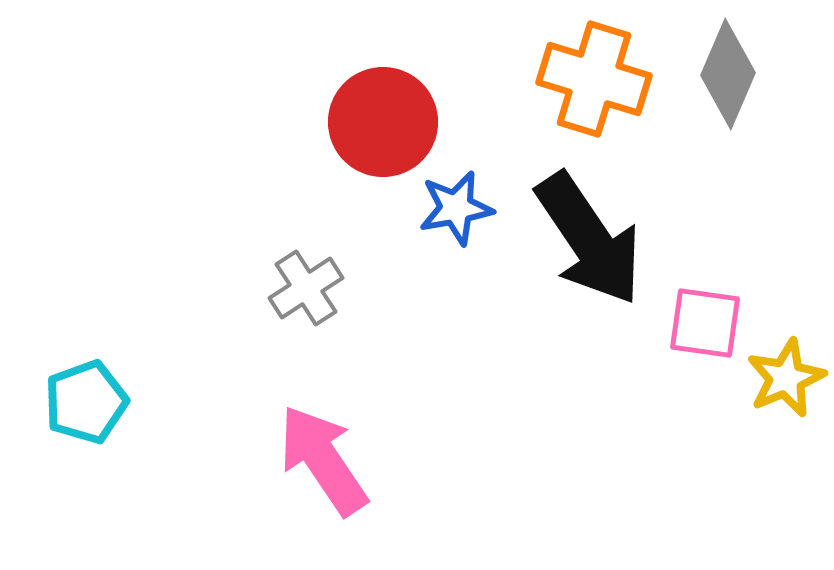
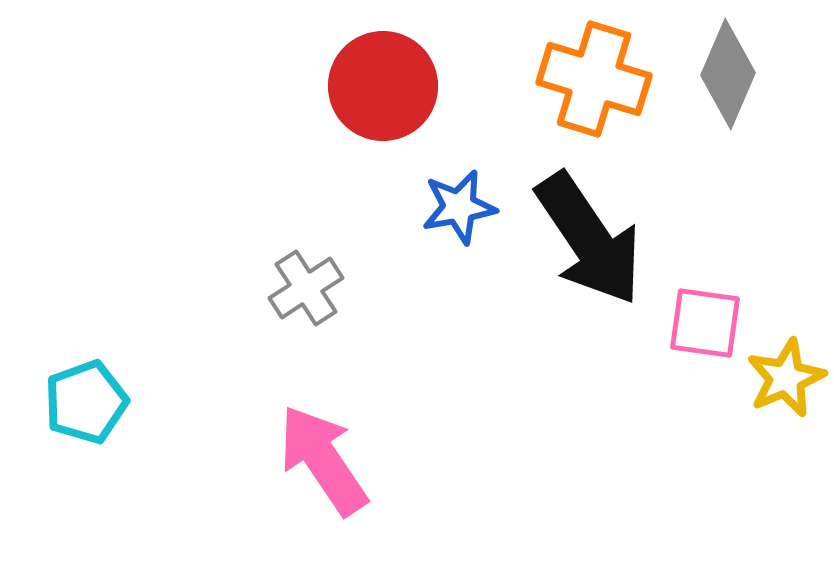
red circle: moved 36 px up
blue star: moved 3 px right, 1 px up
